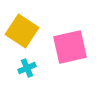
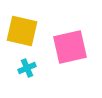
yellow square: rotated 20 degrees counterclockwise
